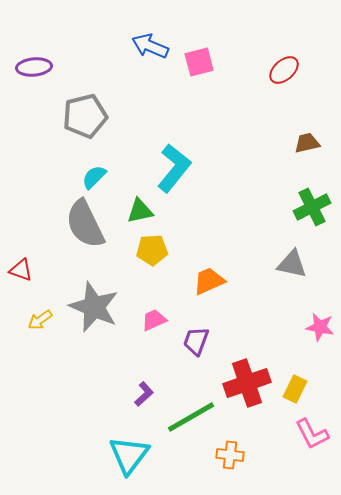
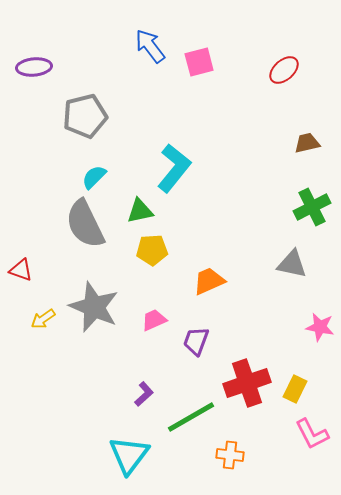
blue arrow: rotated 30 degrees clockwise
yellow arrow: moved 3 px right, 1 px up
